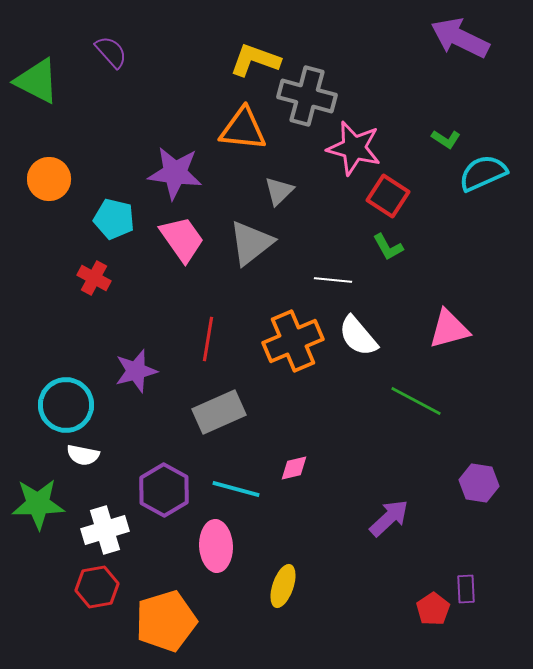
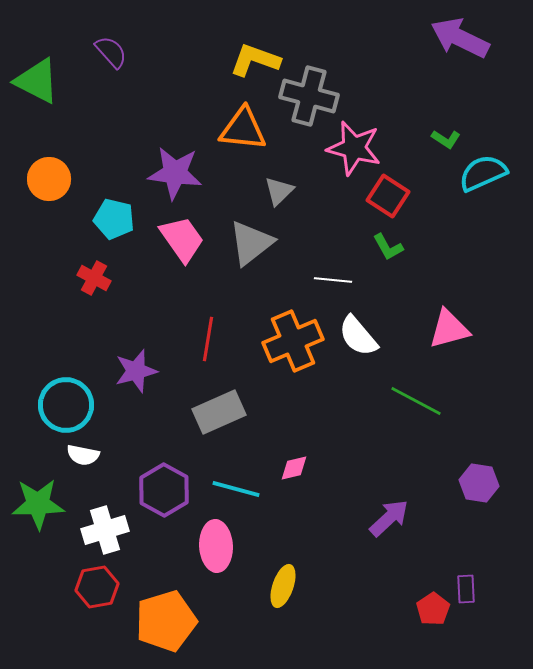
gray cross at (307, 96): moved 2 px right
